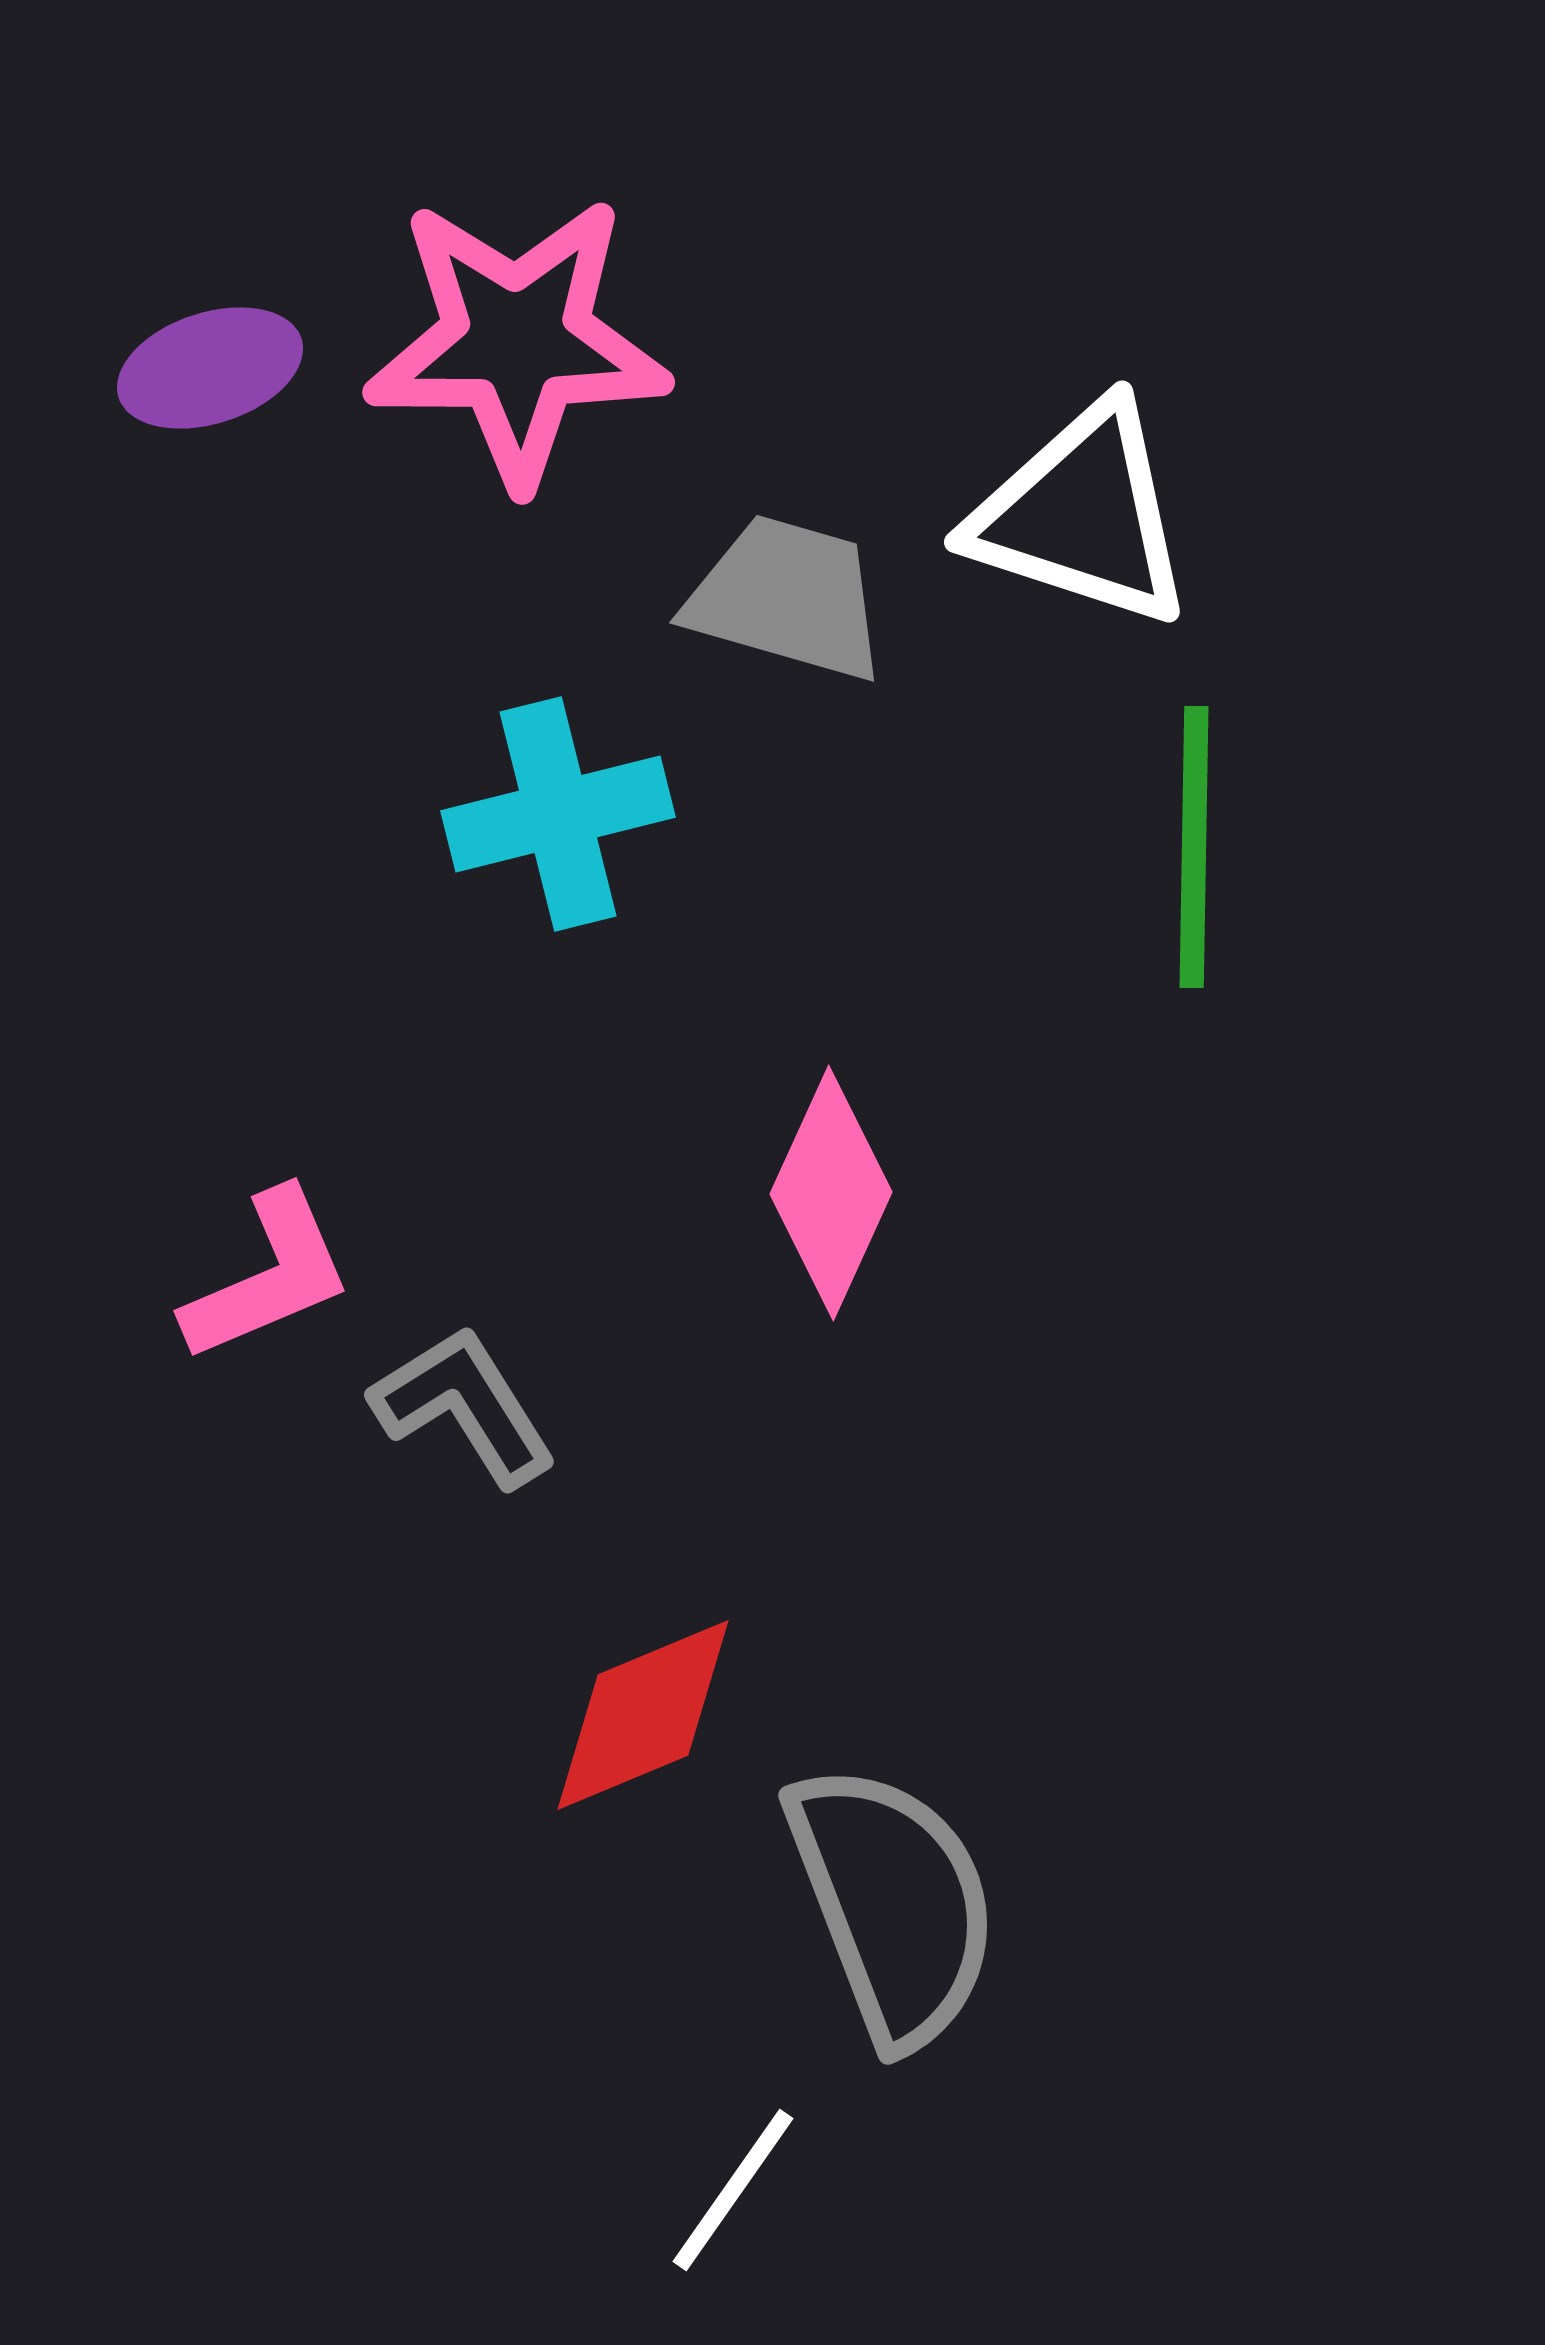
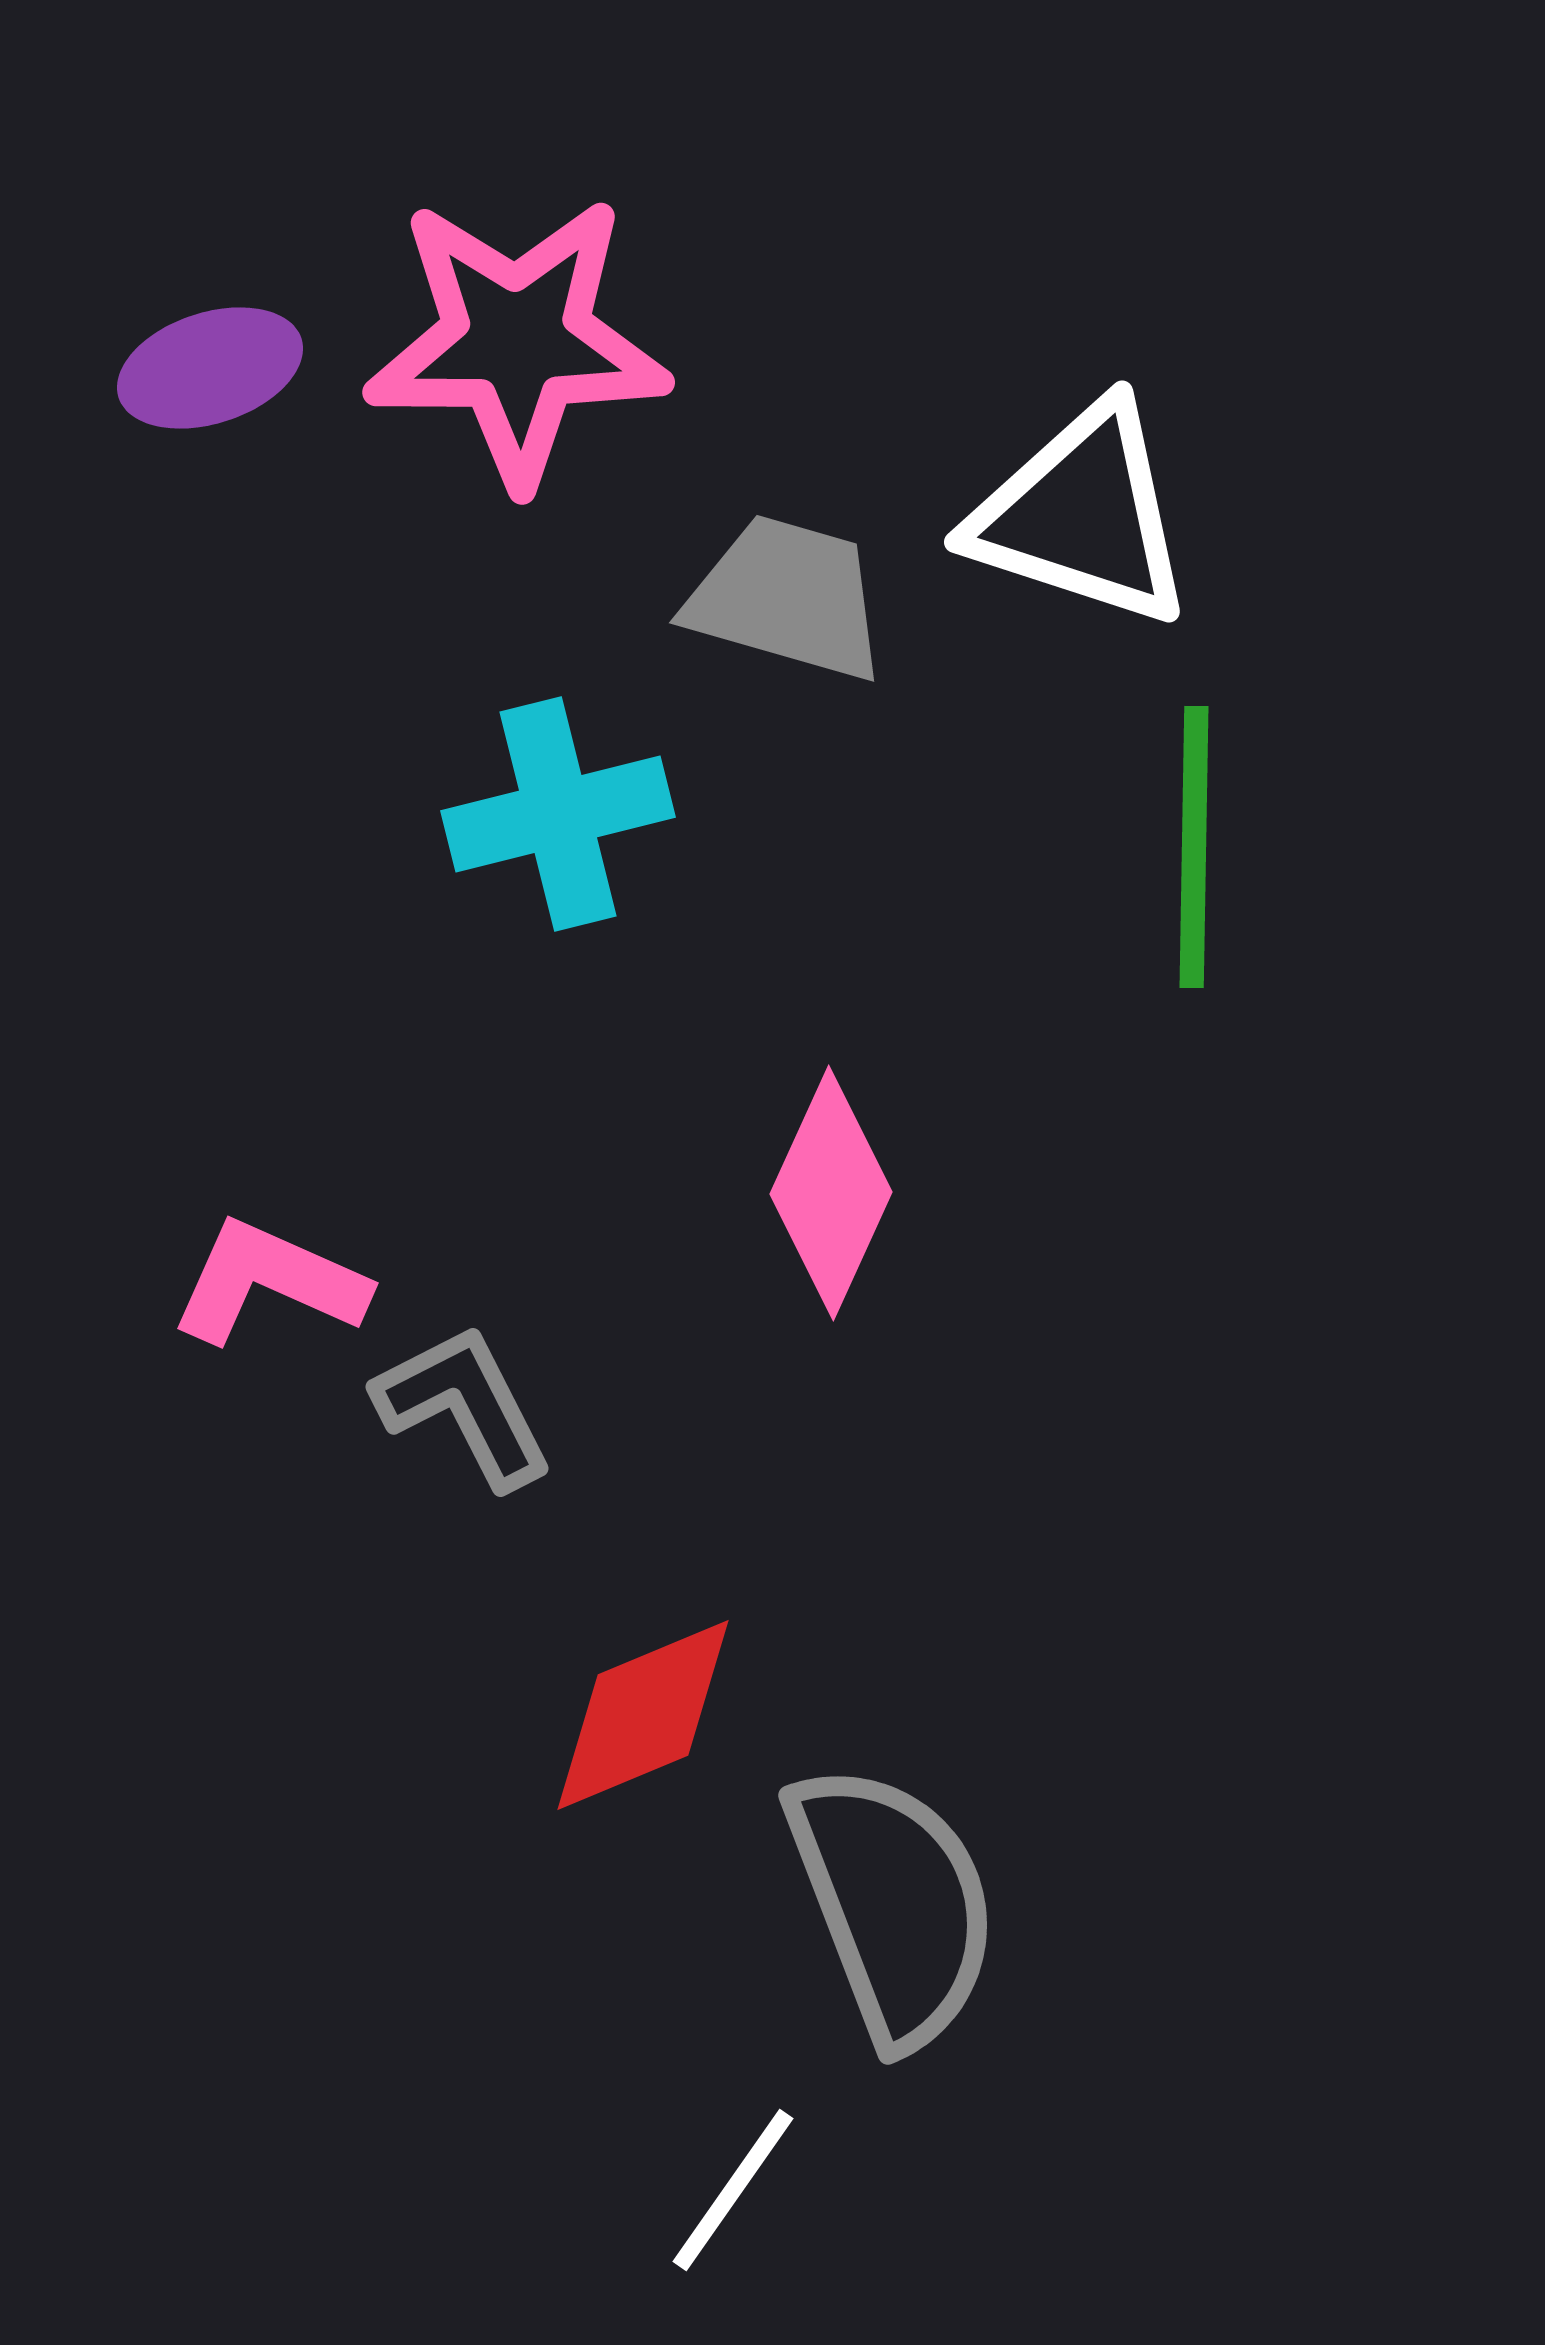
pink L-shape: moved 1 px right, 6 px down; rotated 133 degrees counterclockwise
gray L-shape: rotated 5 degrees clockwise
